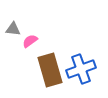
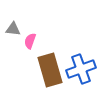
pink semicircle: rotated 35 degrees counterclockwise
